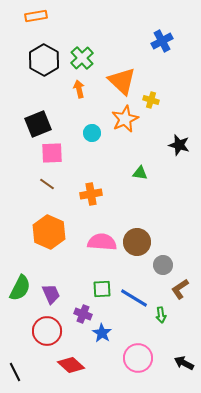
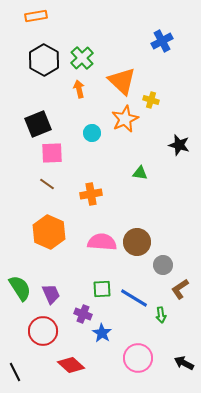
green semicircle: rotated 60 degrees counterclockwise
red circle: moved 4 px left
